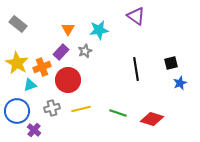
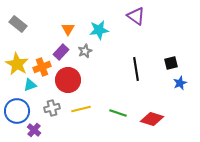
yellow star: moved 1 px down
